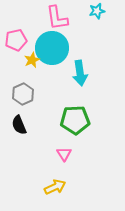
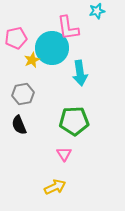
pink L-shape: moved 11 px right, 10 px down
pink pentagon: moved 2 px up
gray hexagon: rotated 15 degrees clockwise
green pentagon: moved 1 px left, 1 px down
